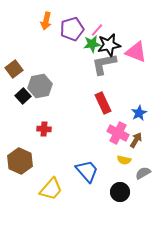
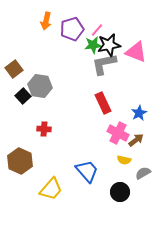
green star: moved 1 px right, 1 px down
gray hexagon: rotated 20 degrees clockwise
brown arrow: rotated 21 degrees clockwise
